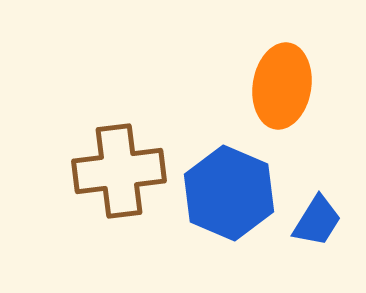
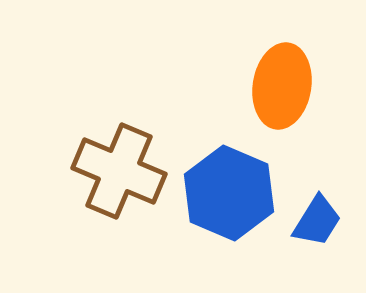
brown cross: rotated 30 degrees clockwise
